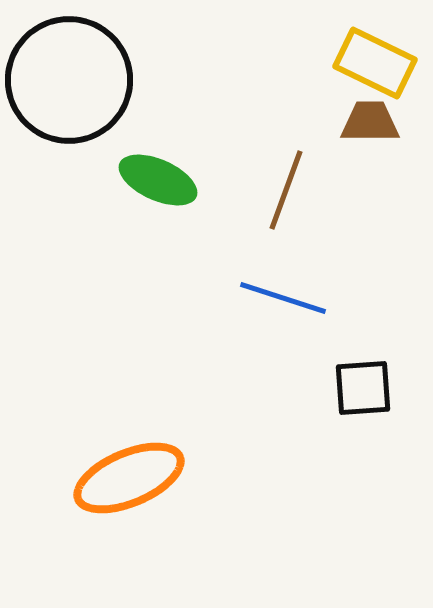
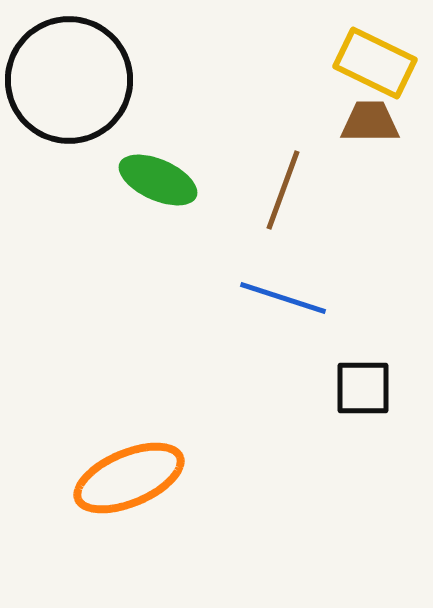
brown line: moved 3 px left
black square: rotated 4 degrees clockwise
